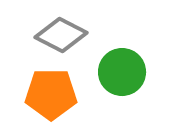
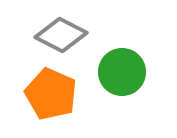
orange pentagon: rotated 24 degrees clockwise
